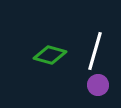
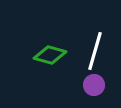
purple circle: moved 4 px left
